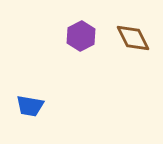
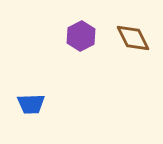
blue trapezoid: moved 1 px right, 2 px up; rotated 12 degrees counterclockwise
